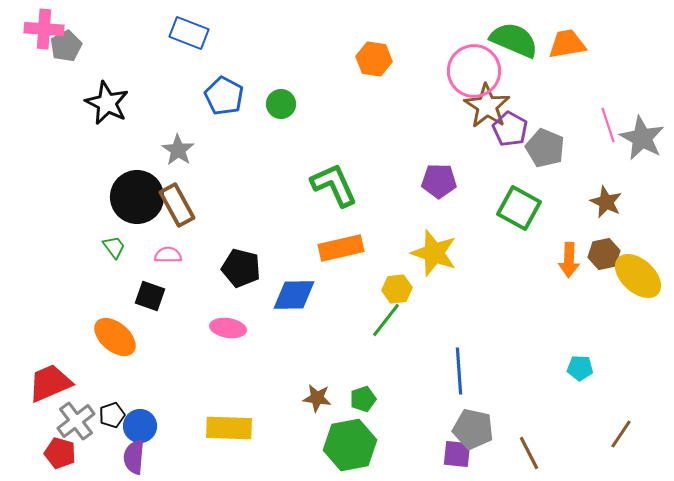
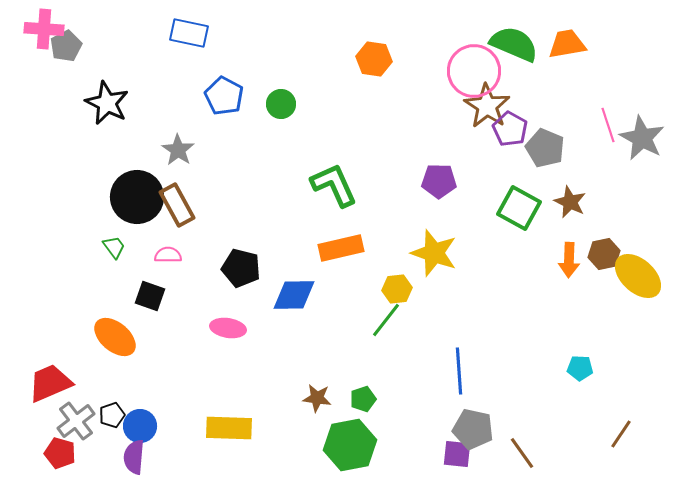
blue rectangle at (189, 33): rotated 9 degrees counterclockwise
green semicircle at (514, 40): moved 4 px down
brown star at (606, 202): moved 36 px left
brown line at (529, 453): moved 7 px left; rotated 8 degrees counterclockwise
